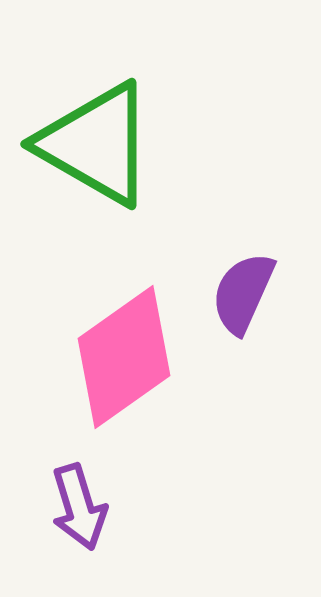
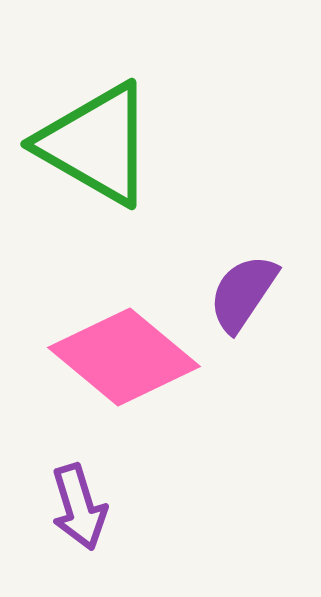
purple semicircle: rotated 10 degrees clockwise
pink diamond: rotated 75 degrees clockwise
